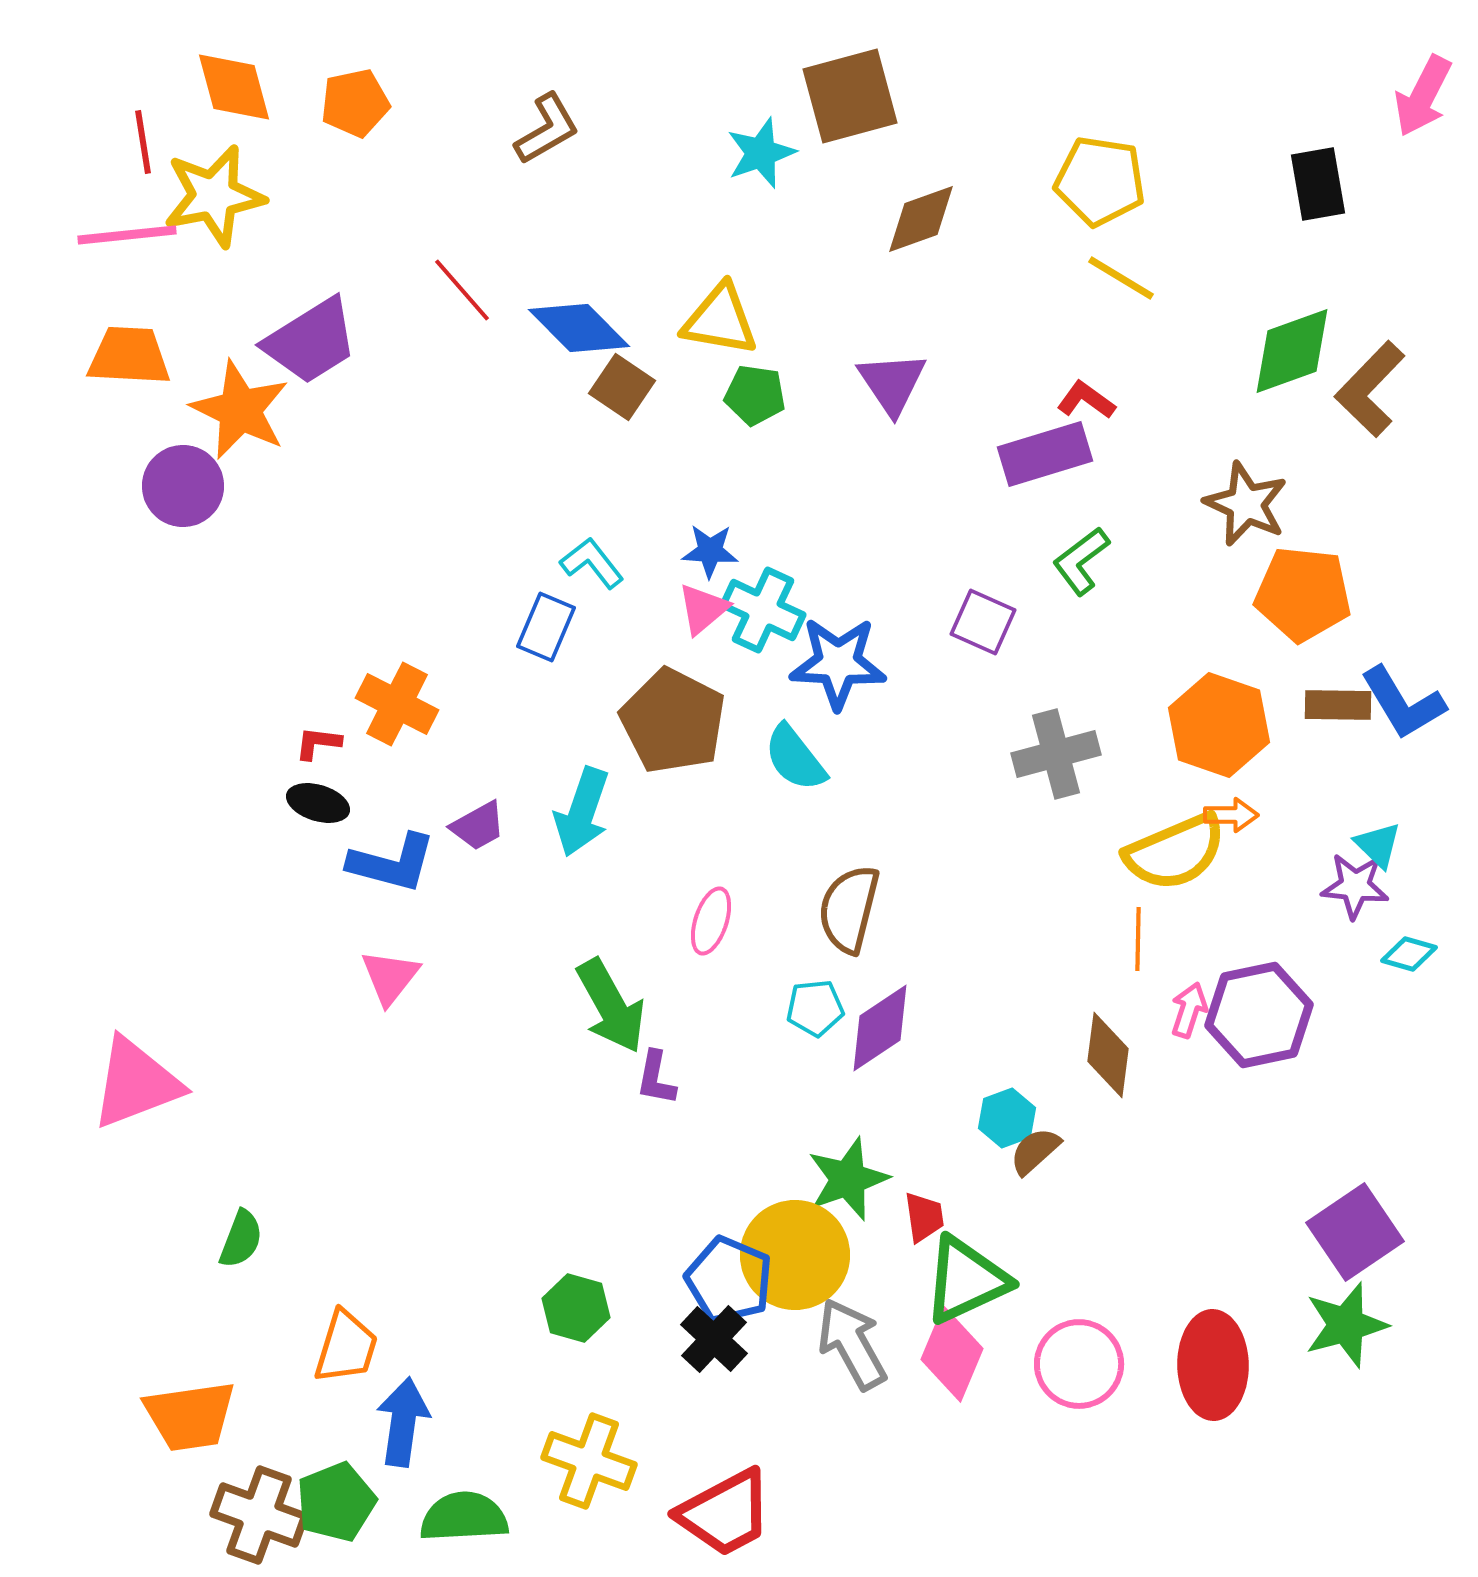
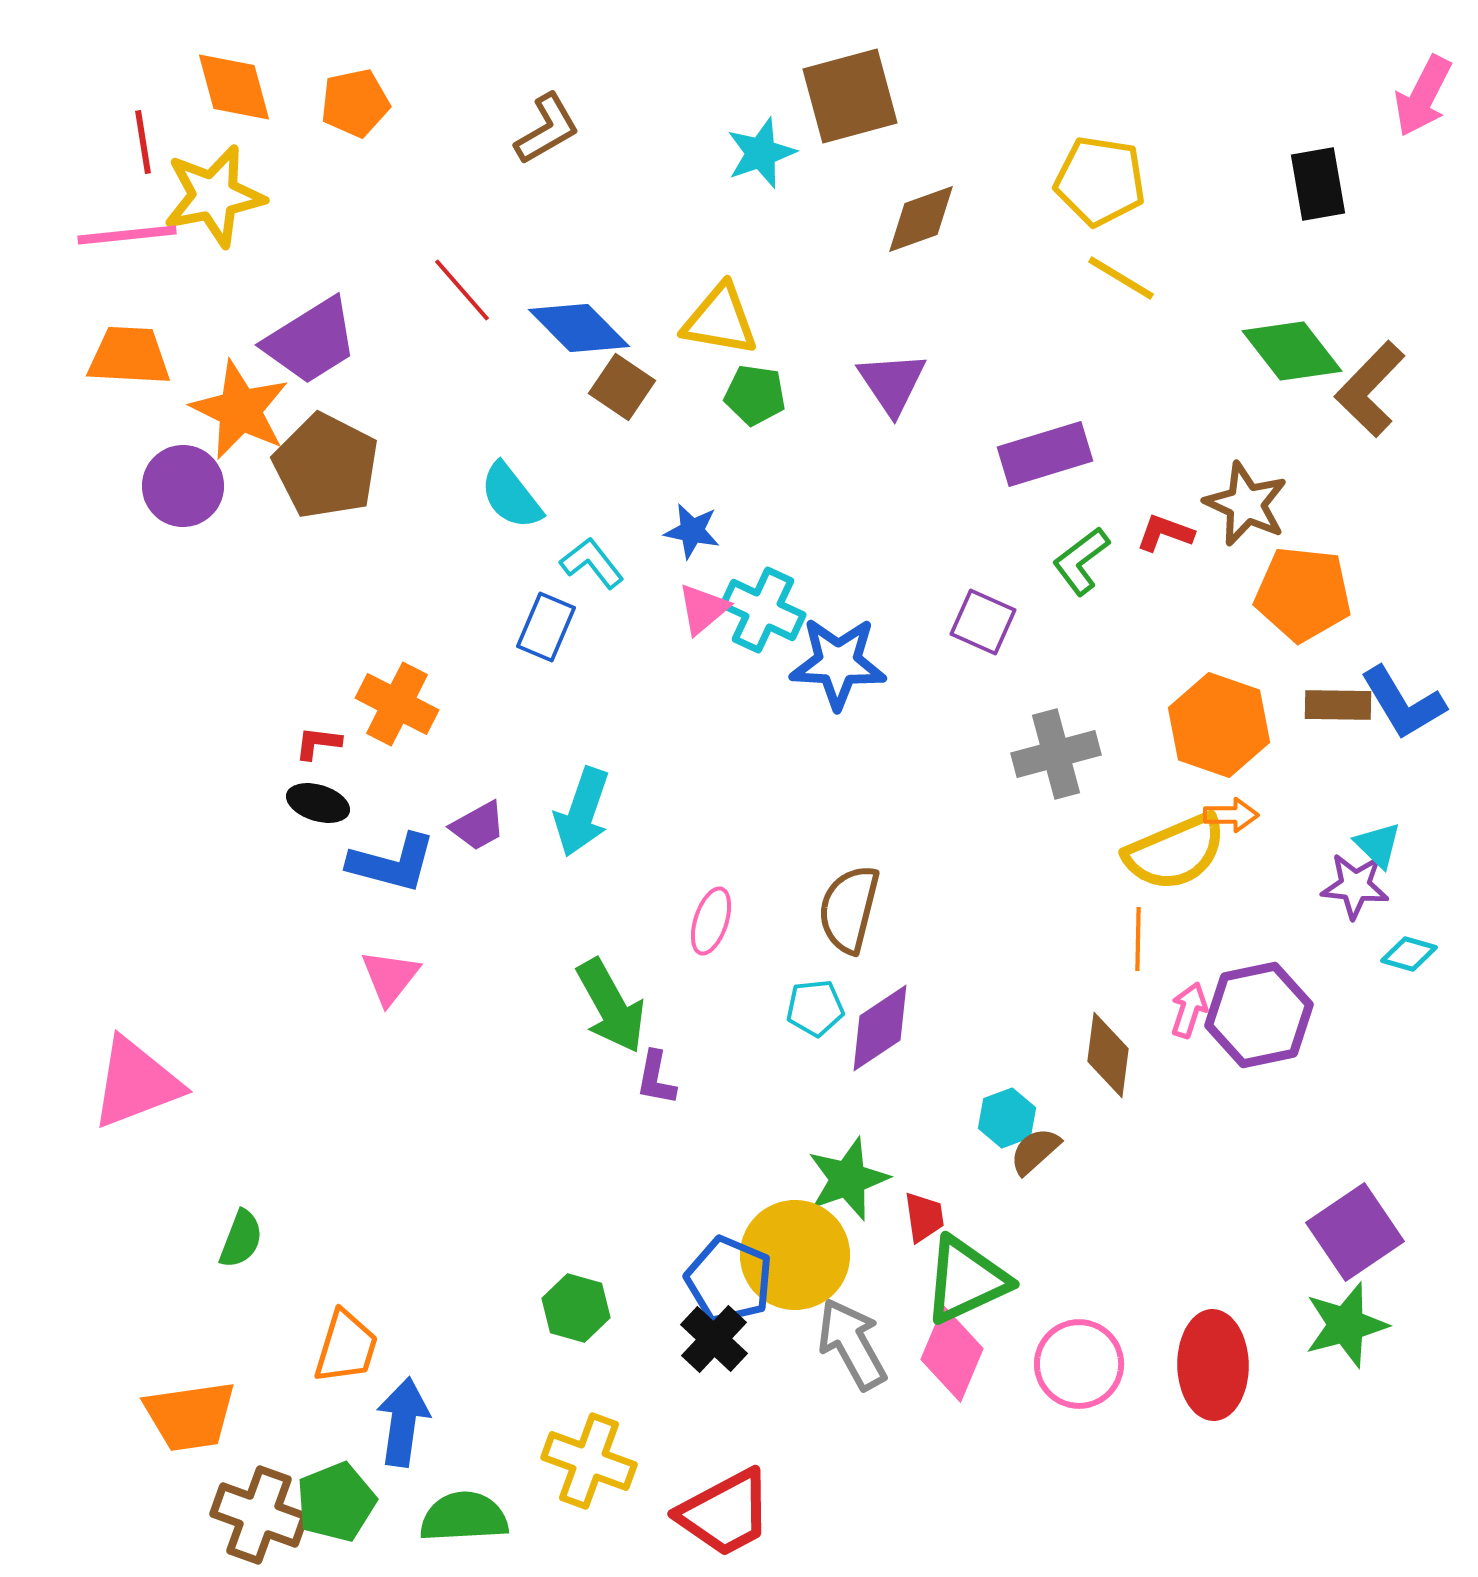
green diamond at (1292, 351): rotated 72 degrees clockwise
red L-shape at (1086, 400): moved 79 px right, 133 px down; rotated 16 degrees counterclockwise
blue star at (710, 551): moved 18 px left, 20 px up; rotated 8 degrees clockwise
brown pentagon at (673, 721): moved 347 px left, 255 px up
cyan semicircle at (795, 758): moved 284 px left, 262 px up
